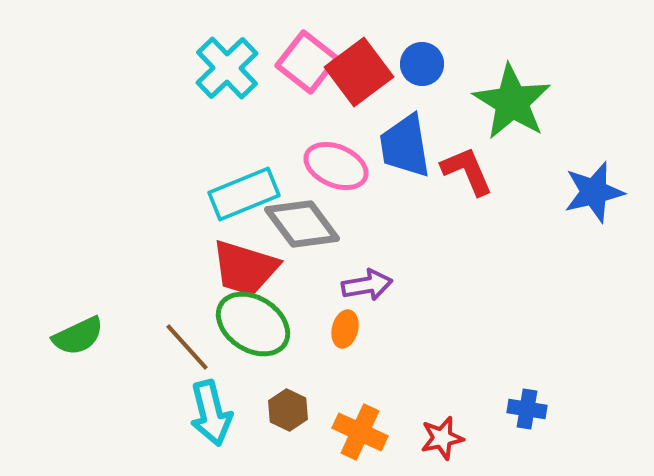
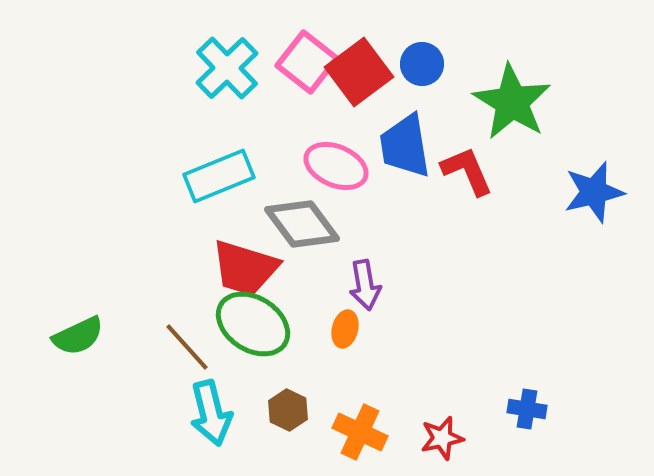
cyan rectangle: moved 25 px left, 18 px up
purple arrow: moved 2 px left; rotated 90 degrees clockwise
